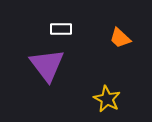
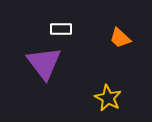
purple triangle: moved 3 px left, 2 px up
yellow star: moved 1 px right, 1 px up
